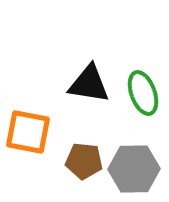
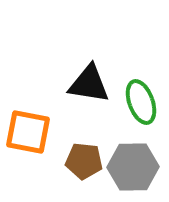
green ellipse: moved 2 px left, 9 px down
gray hexagon: moved 1 px left, 2 px up
